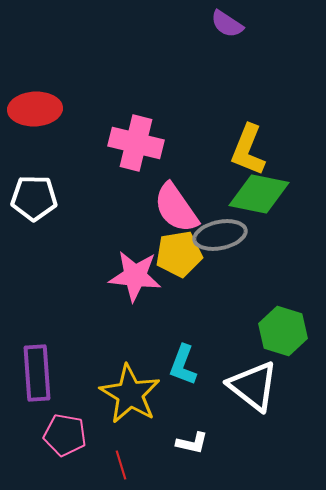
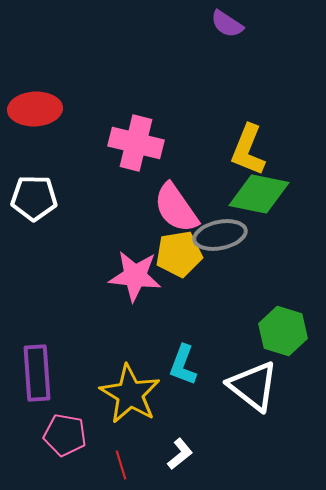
white L-shape: moved 12 px left, 11 px down; rotated 52 degrees counterclockwise
